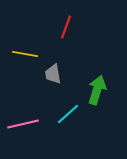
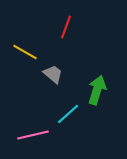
yellow line: moved 2 px up; rotated 20 degrees clockwise
gray trapezoid: rotated 140 degrees clockwise
pink line: moved 10 px right, 11 px down
